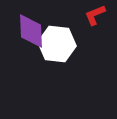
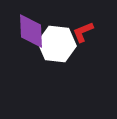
red L-shape: moved 12 px left, 17 px down
